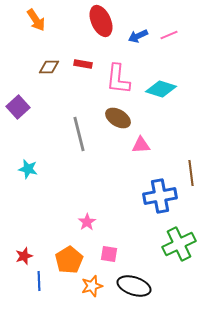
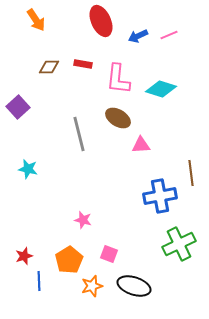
pink star: moved 4 px left, 2 px up; rotated 24 degrees counterclockwise
pink square: rotated 12 degrees clockwise
